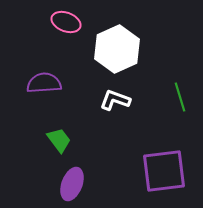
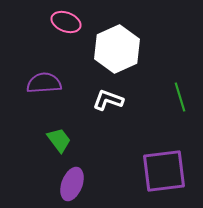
white L-shape: moved 7 px left
